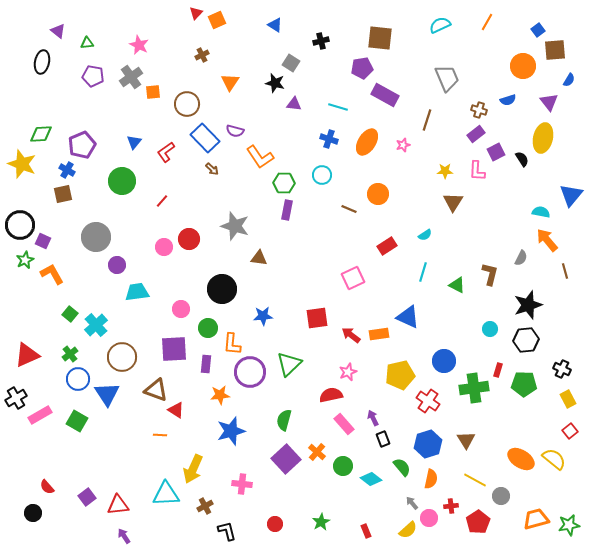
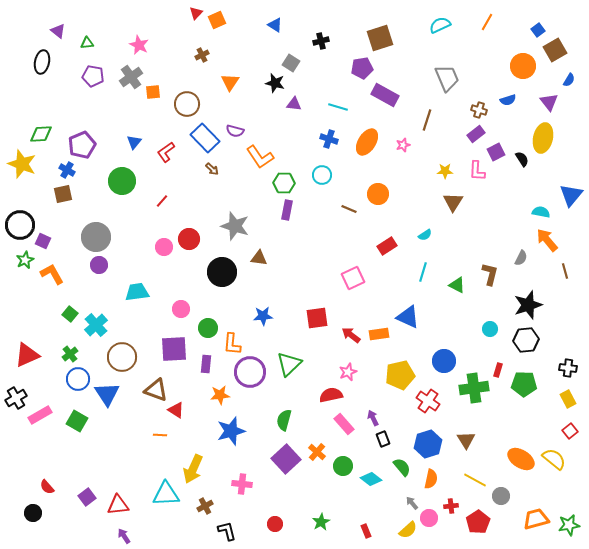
brown square at (380, 38): rotated 24 degrees counterclockwise
brown square at (555, 50): rotated 25 degrees counterclockwise
purple circle at (117, 265): moved 18 px left
black circle at (222, 289): moved 17 px up
black cross at (562, 369): moved 6 px right, 1 px up; rotated 18 degrees counterclockwise
